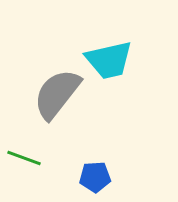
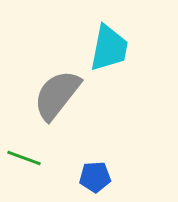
cyan trapezoid: moved 12 px up; rotated 66 degrees counterclockwise
gray semicircle: moved 1 px down
